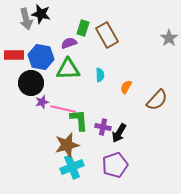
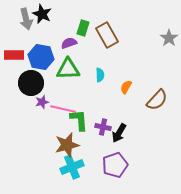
black star: moved 1 px right; rotated 12 degrees clockwise
